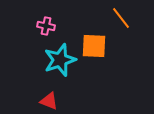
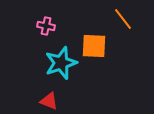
orange line: moved 2 px right, 1 px down
cyan star: moved 1 px right, 3 px down
